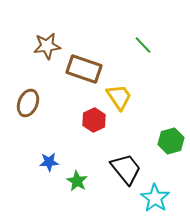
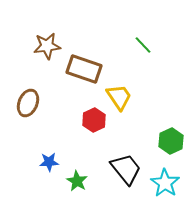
green hexagon: rotated 10 degrees counterclockwise
cyan star: moved 10 px right, 15 px up
